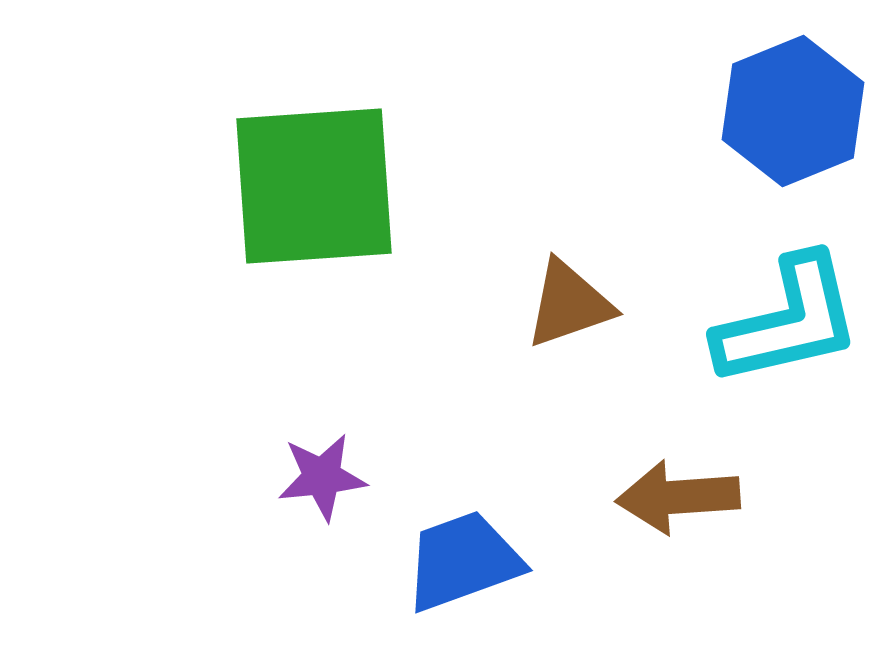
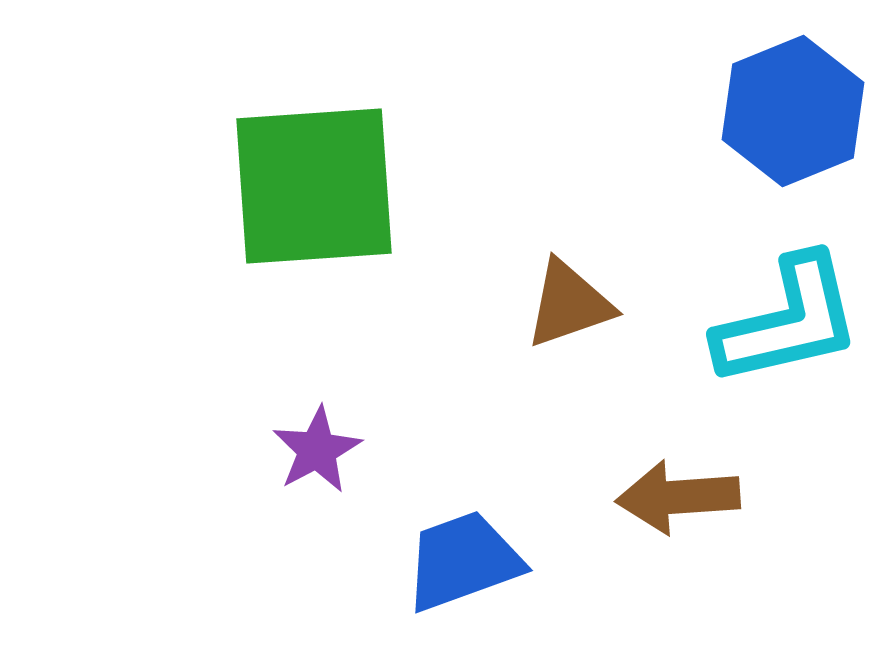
purple star: moved 5 px left, 27 px up; rotated 22 degrees counterclockwise
